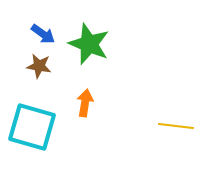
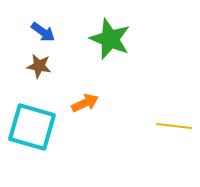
blue arrow: moved 2 px up
green star: moved 21 px right, 5 px up
orange arrow: rotated 56 degrees clockwise
yellow line: moved 2 px left
